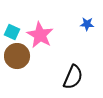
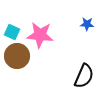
pink star: rotated 24 degrees counterclockwise
black semicircle: moved 11 px right, 1 px up
